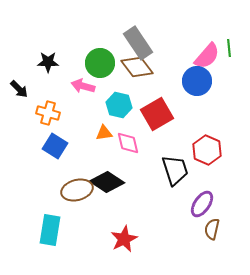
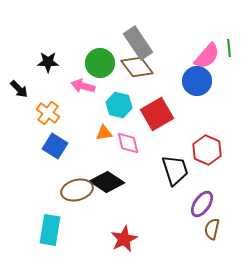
orange cross: rotated 20 degrees clockwise
